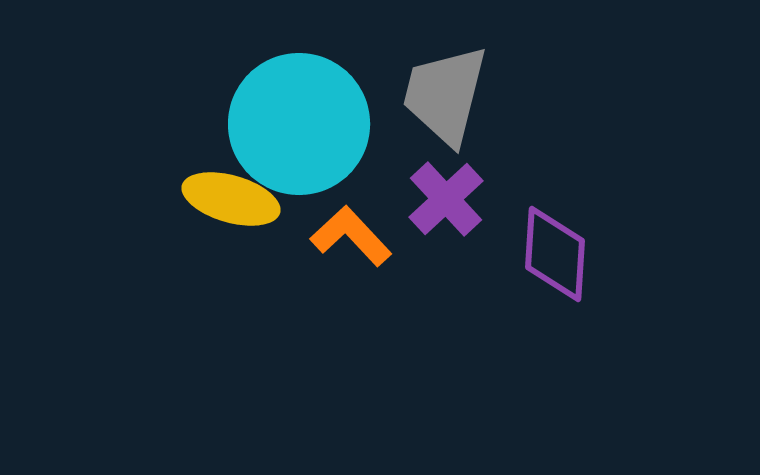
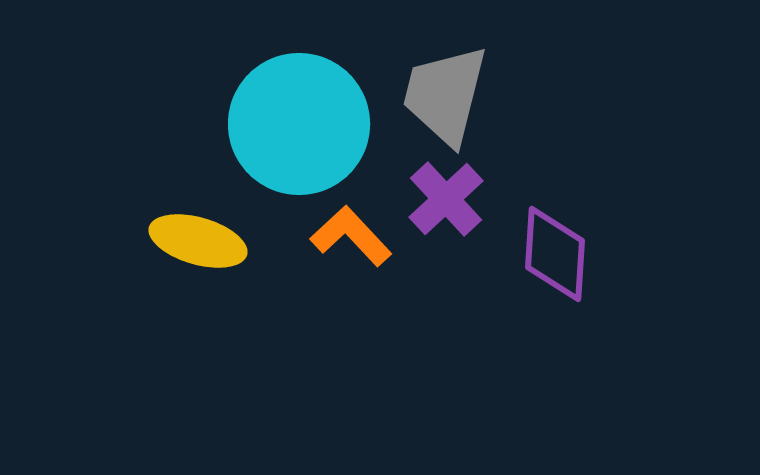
yellow ellipse: moved 33 px left, 42 px down
